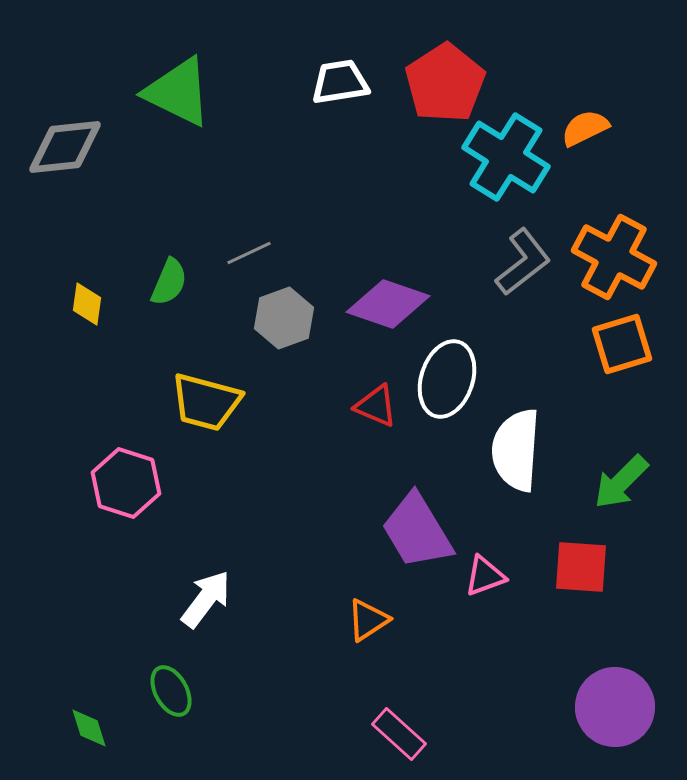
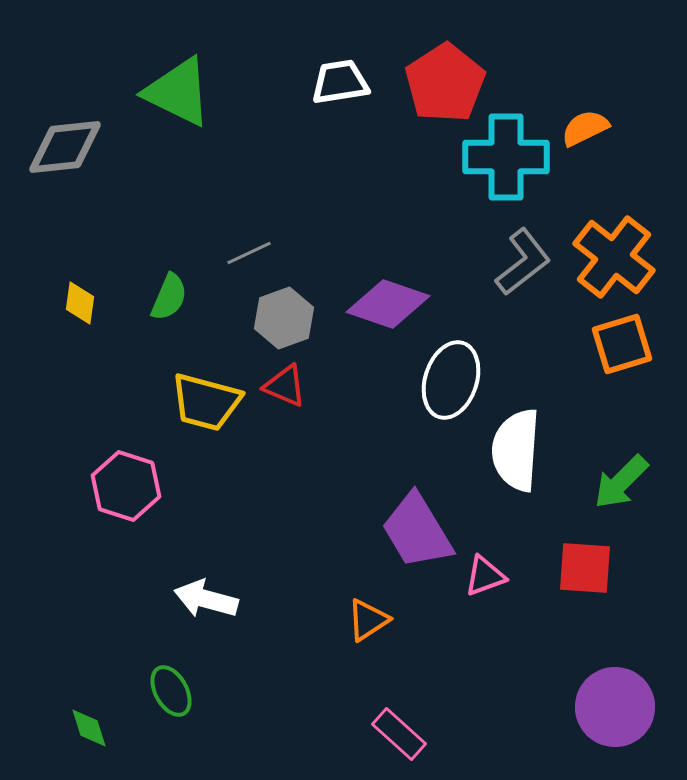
cyan cross: rotated 32 degrees counterclockwise
orange cross: rotated 10 degrees clockwise
green semicircle: moved 15 px down
yellow diamond: moved 7 px left, 1 px up
white ellipse: moved 4 px right, 1 px down
red triangle: moved 91 px left, 20 px up
pink hexagon: moved 3 px down
red square: moved 4 px right, 1 px down
white arrow: rotated 112 degrees counterclockwise
